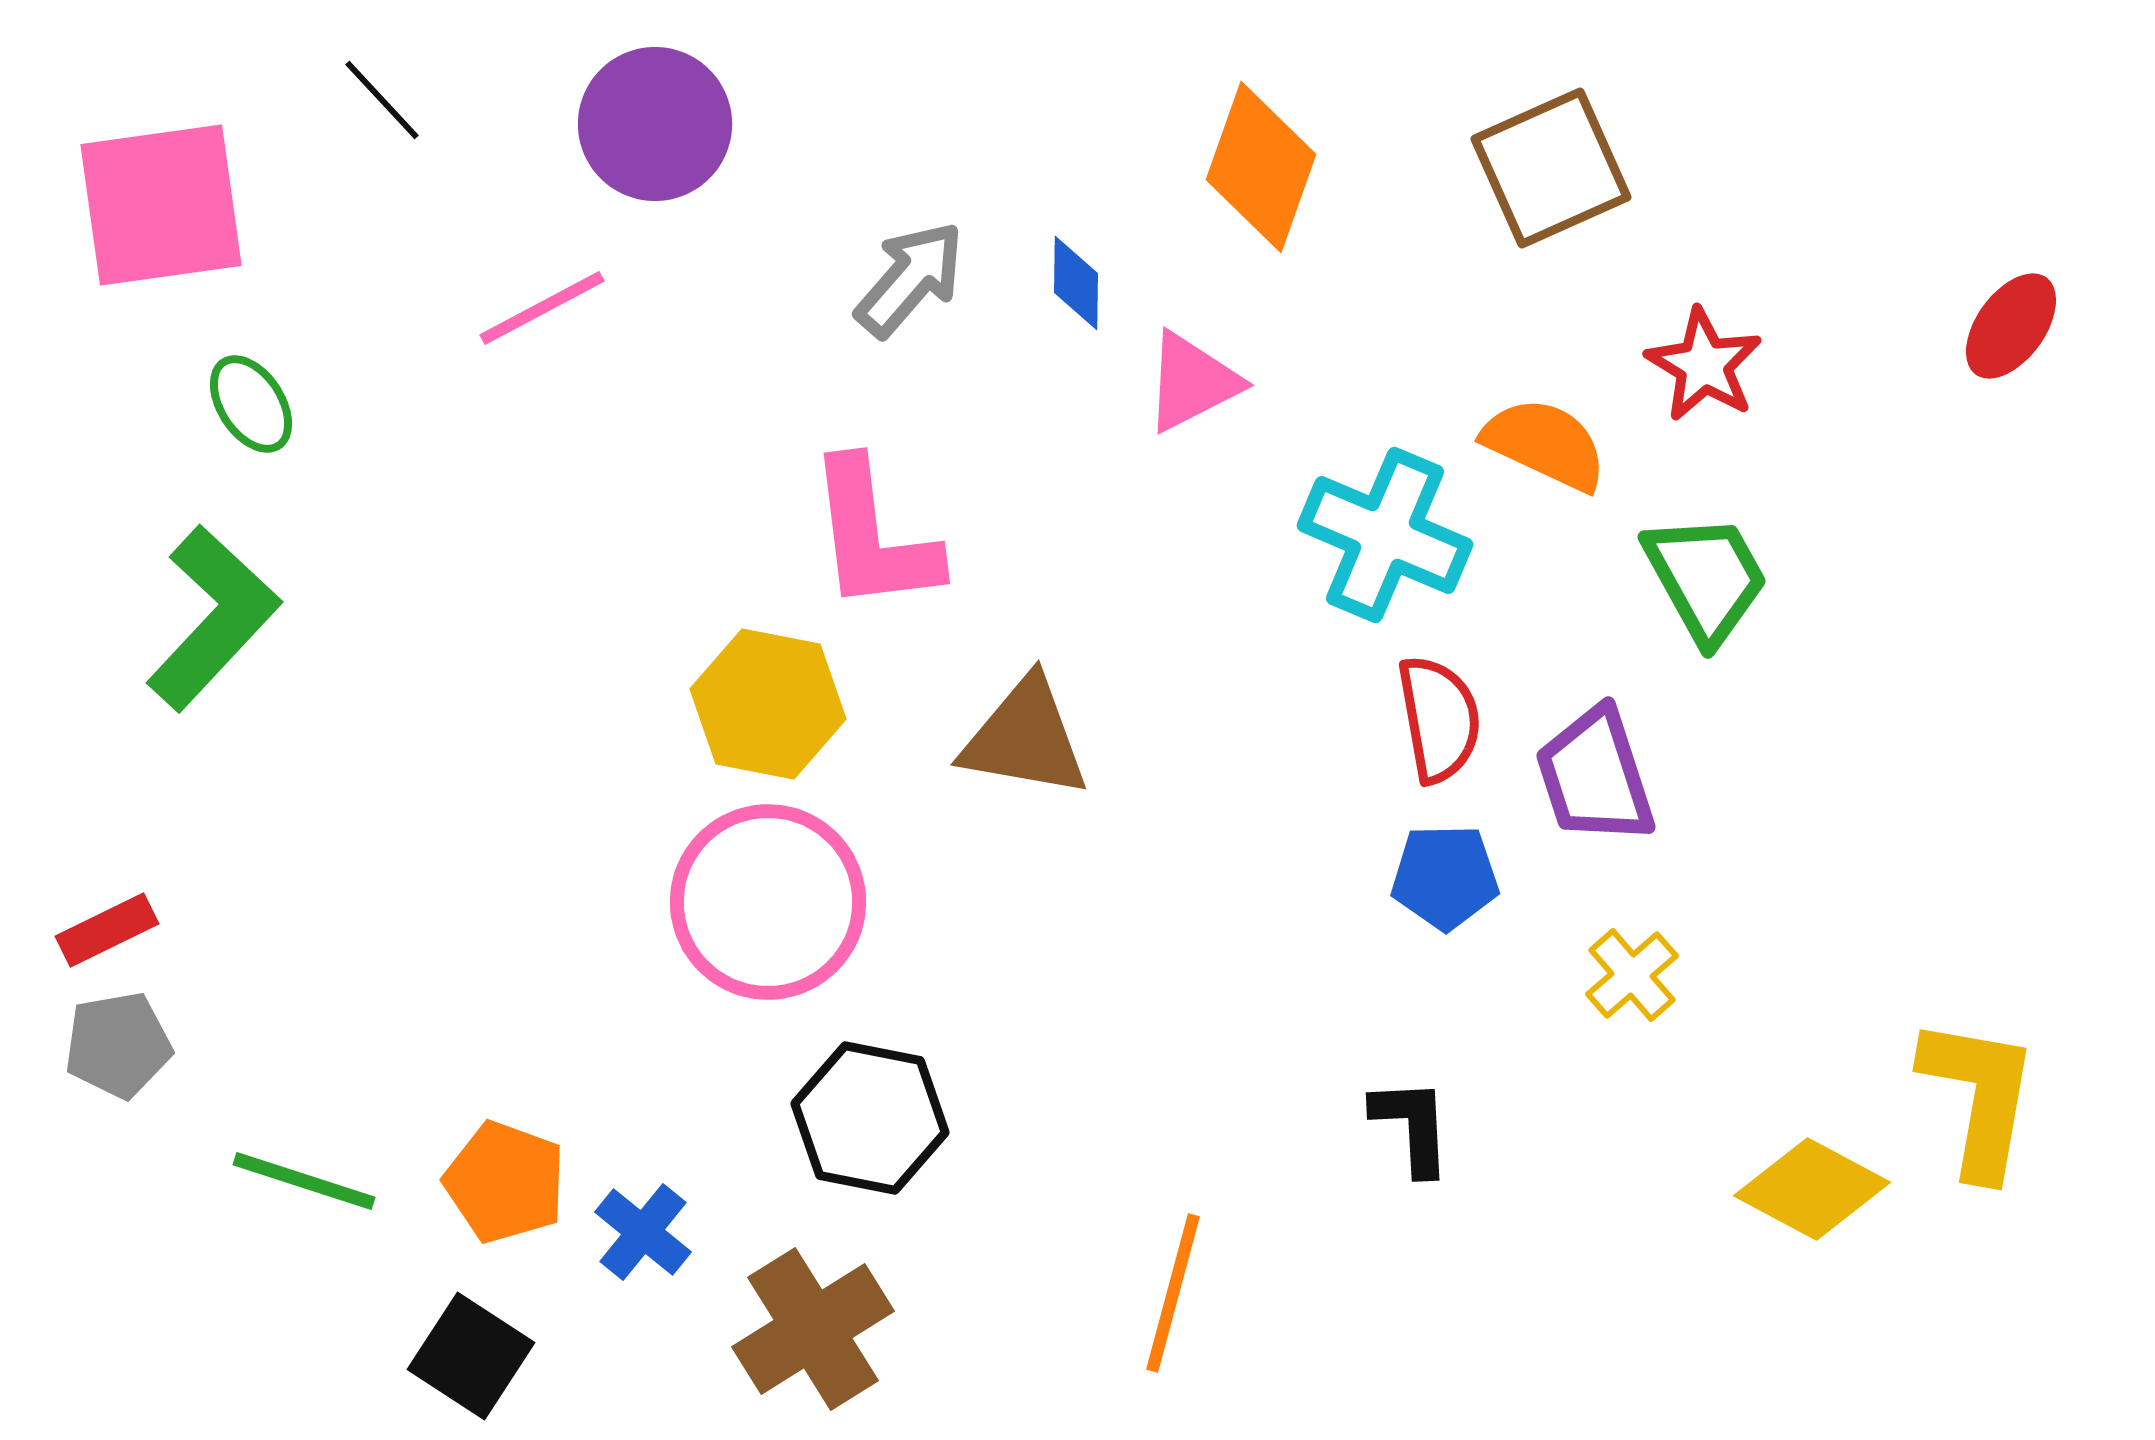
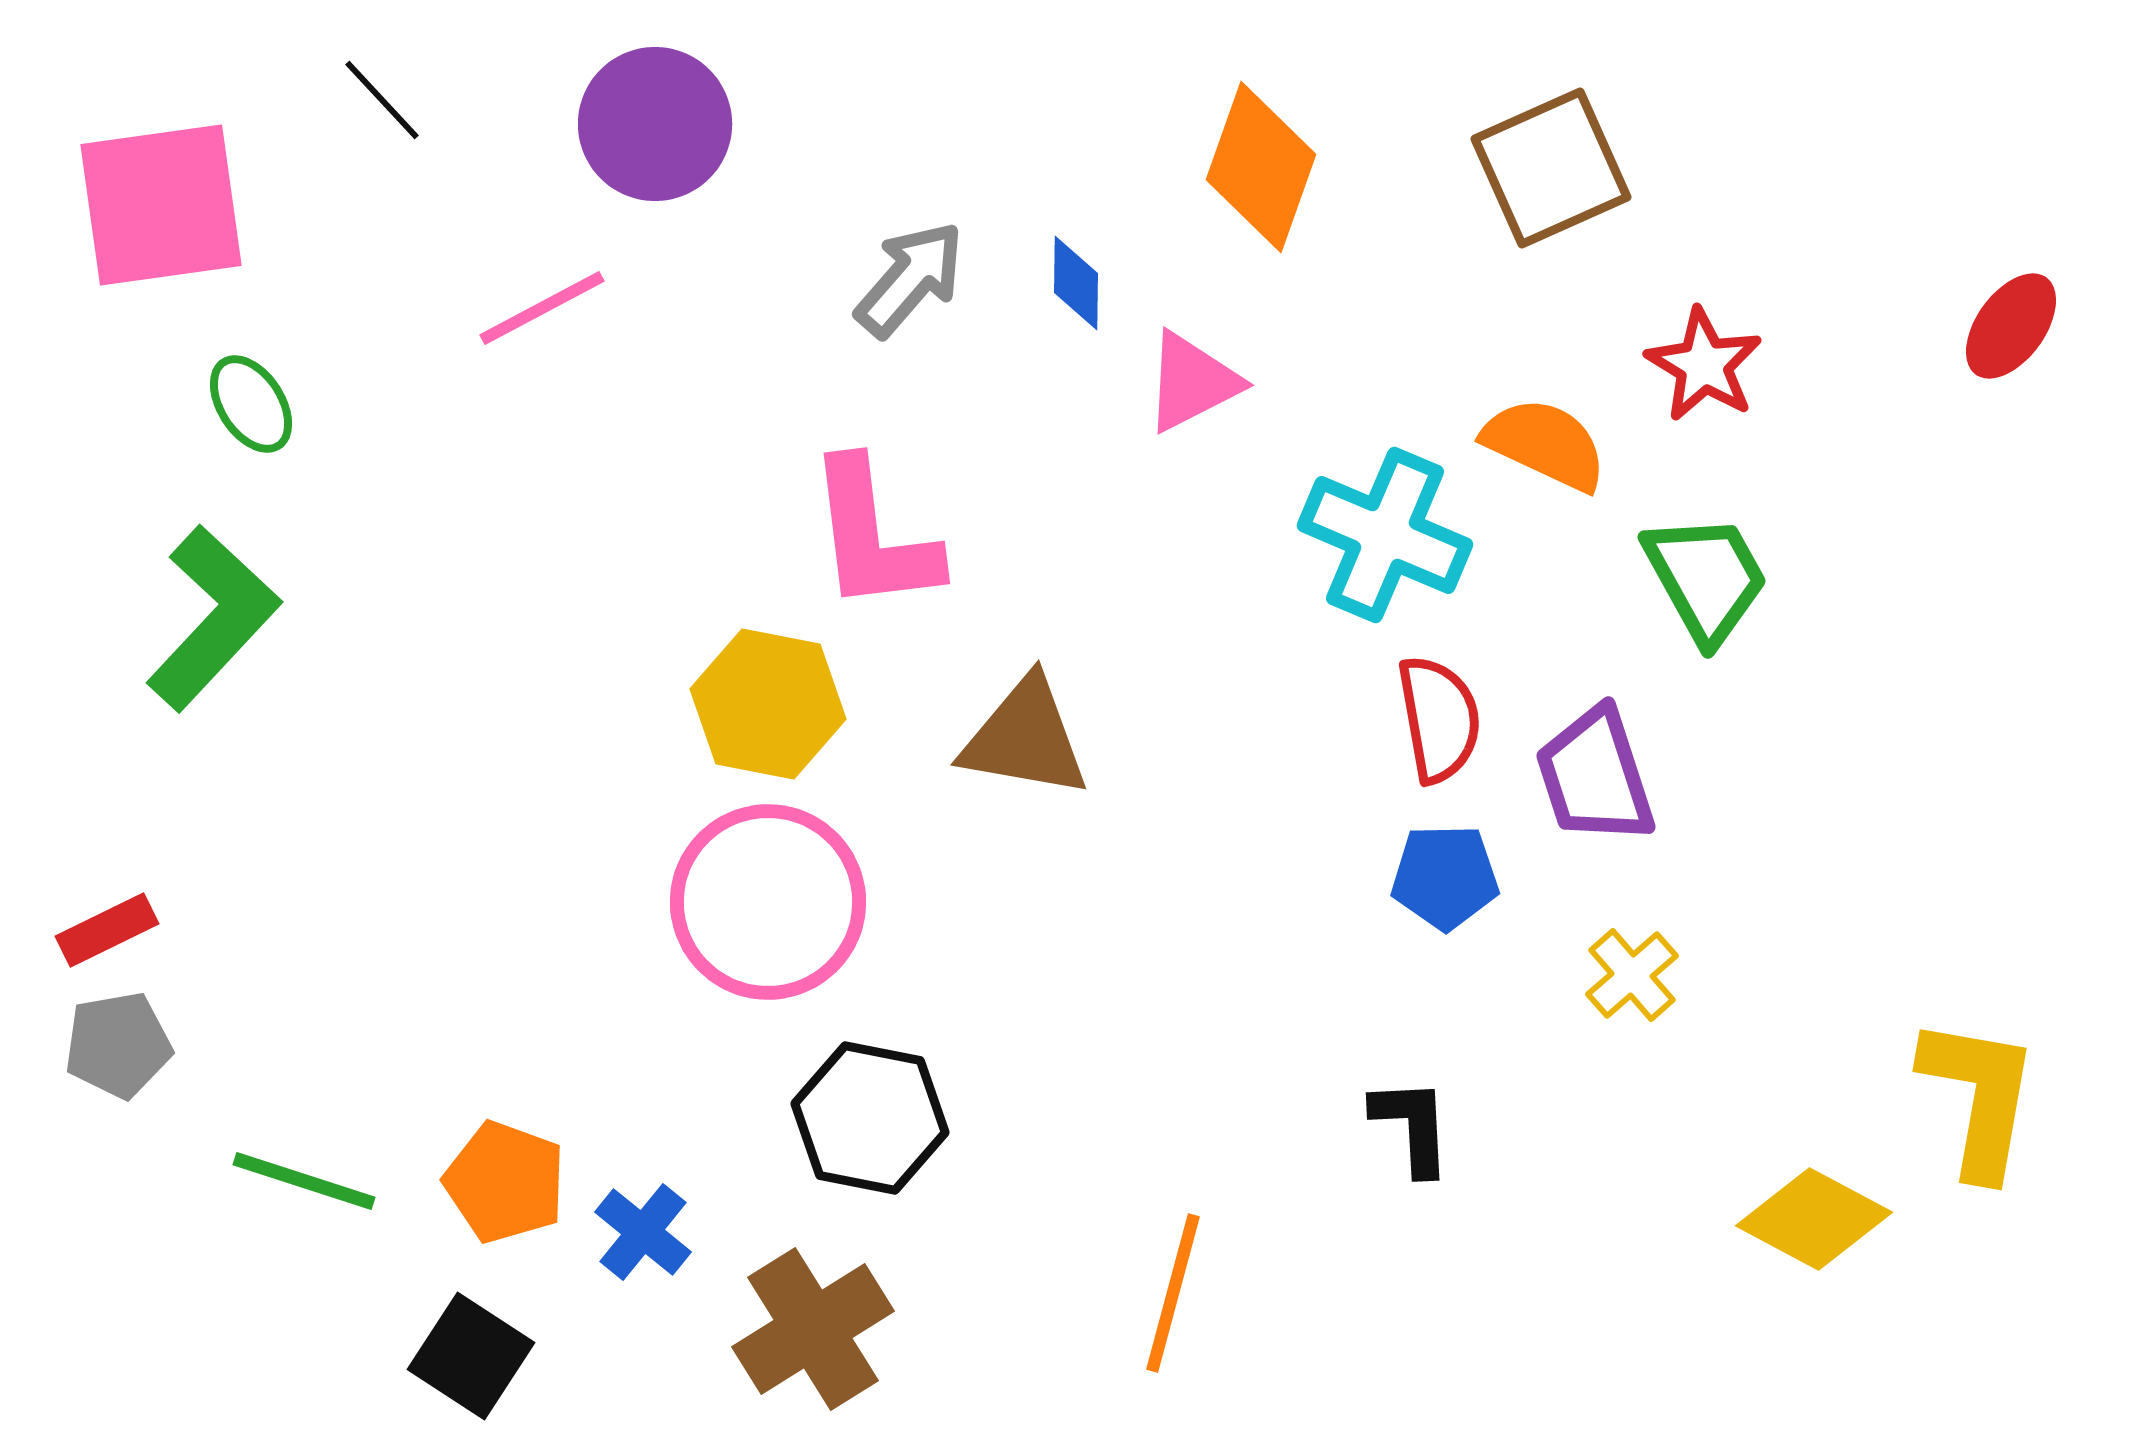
yellow diamond: moved 2 px right, 30 px down
